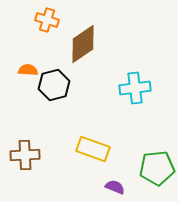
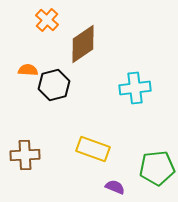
orange cross: rotated 25 degrees clockwise
